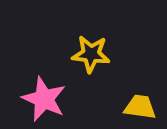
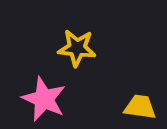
yellow star: moved 14 px left, 6 px up
